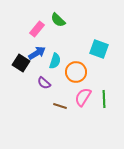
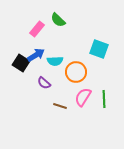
blue arrow: moved 1 px left, 2 px down
cyan semicircle: rotated 70 degrees clockwise
